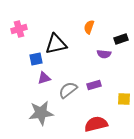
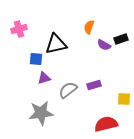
purple semicircle: moved 9 px up; rotated 24 degrees clockwise
blue square: rotated 16 degrees clockwise
red semicircle: moved 10 px right
